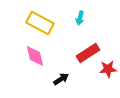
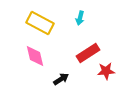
red star: moved 2 px left, 2 px down
